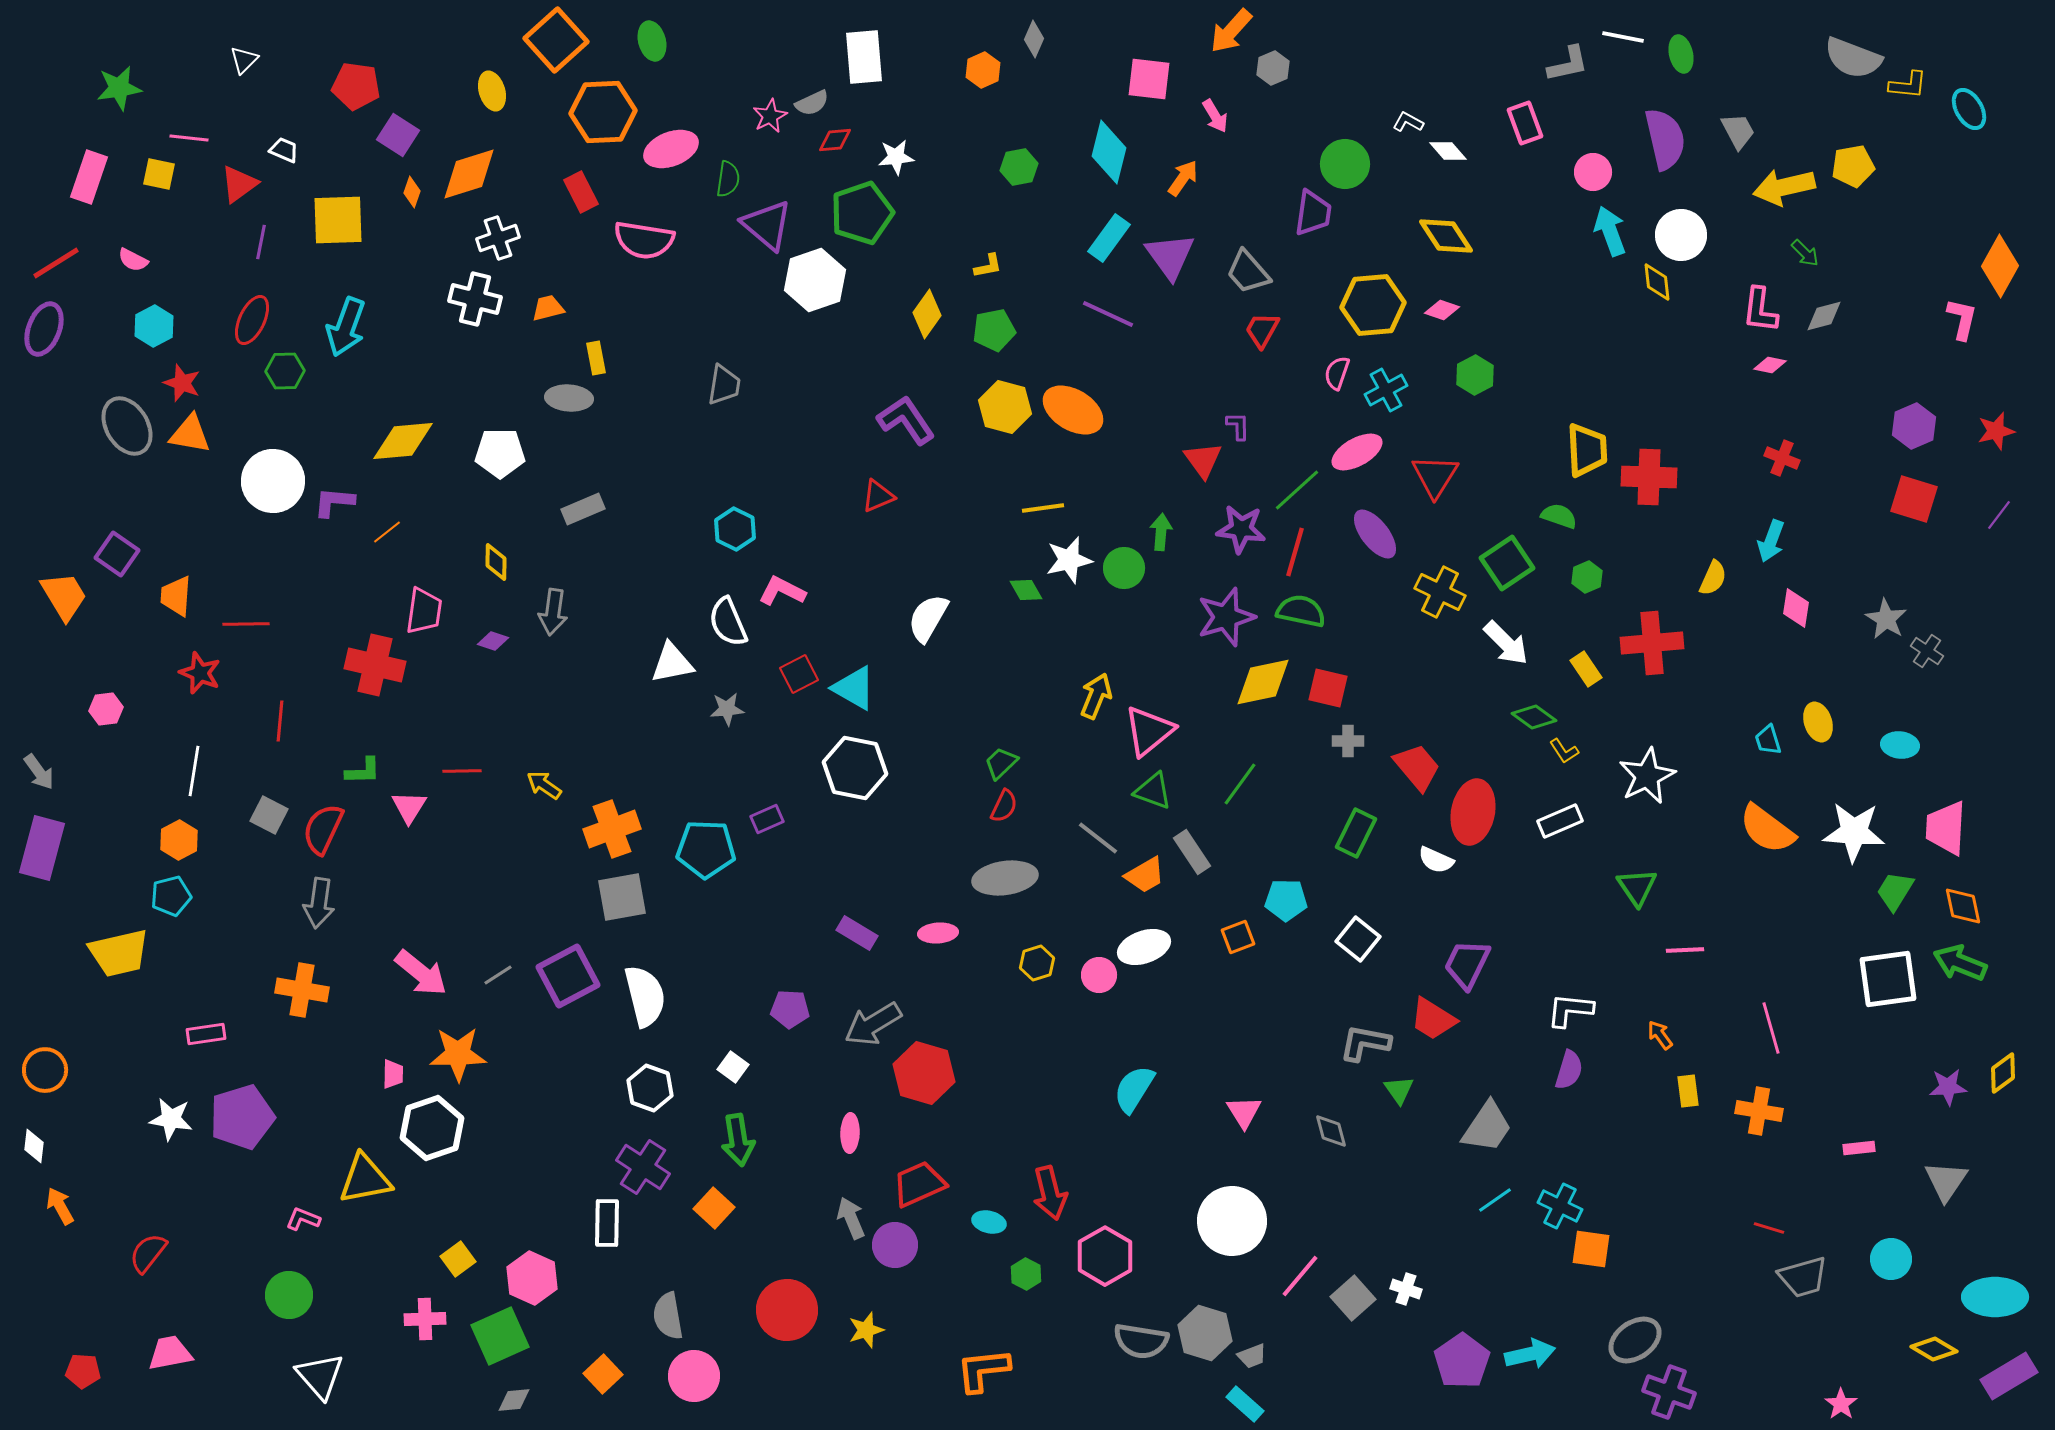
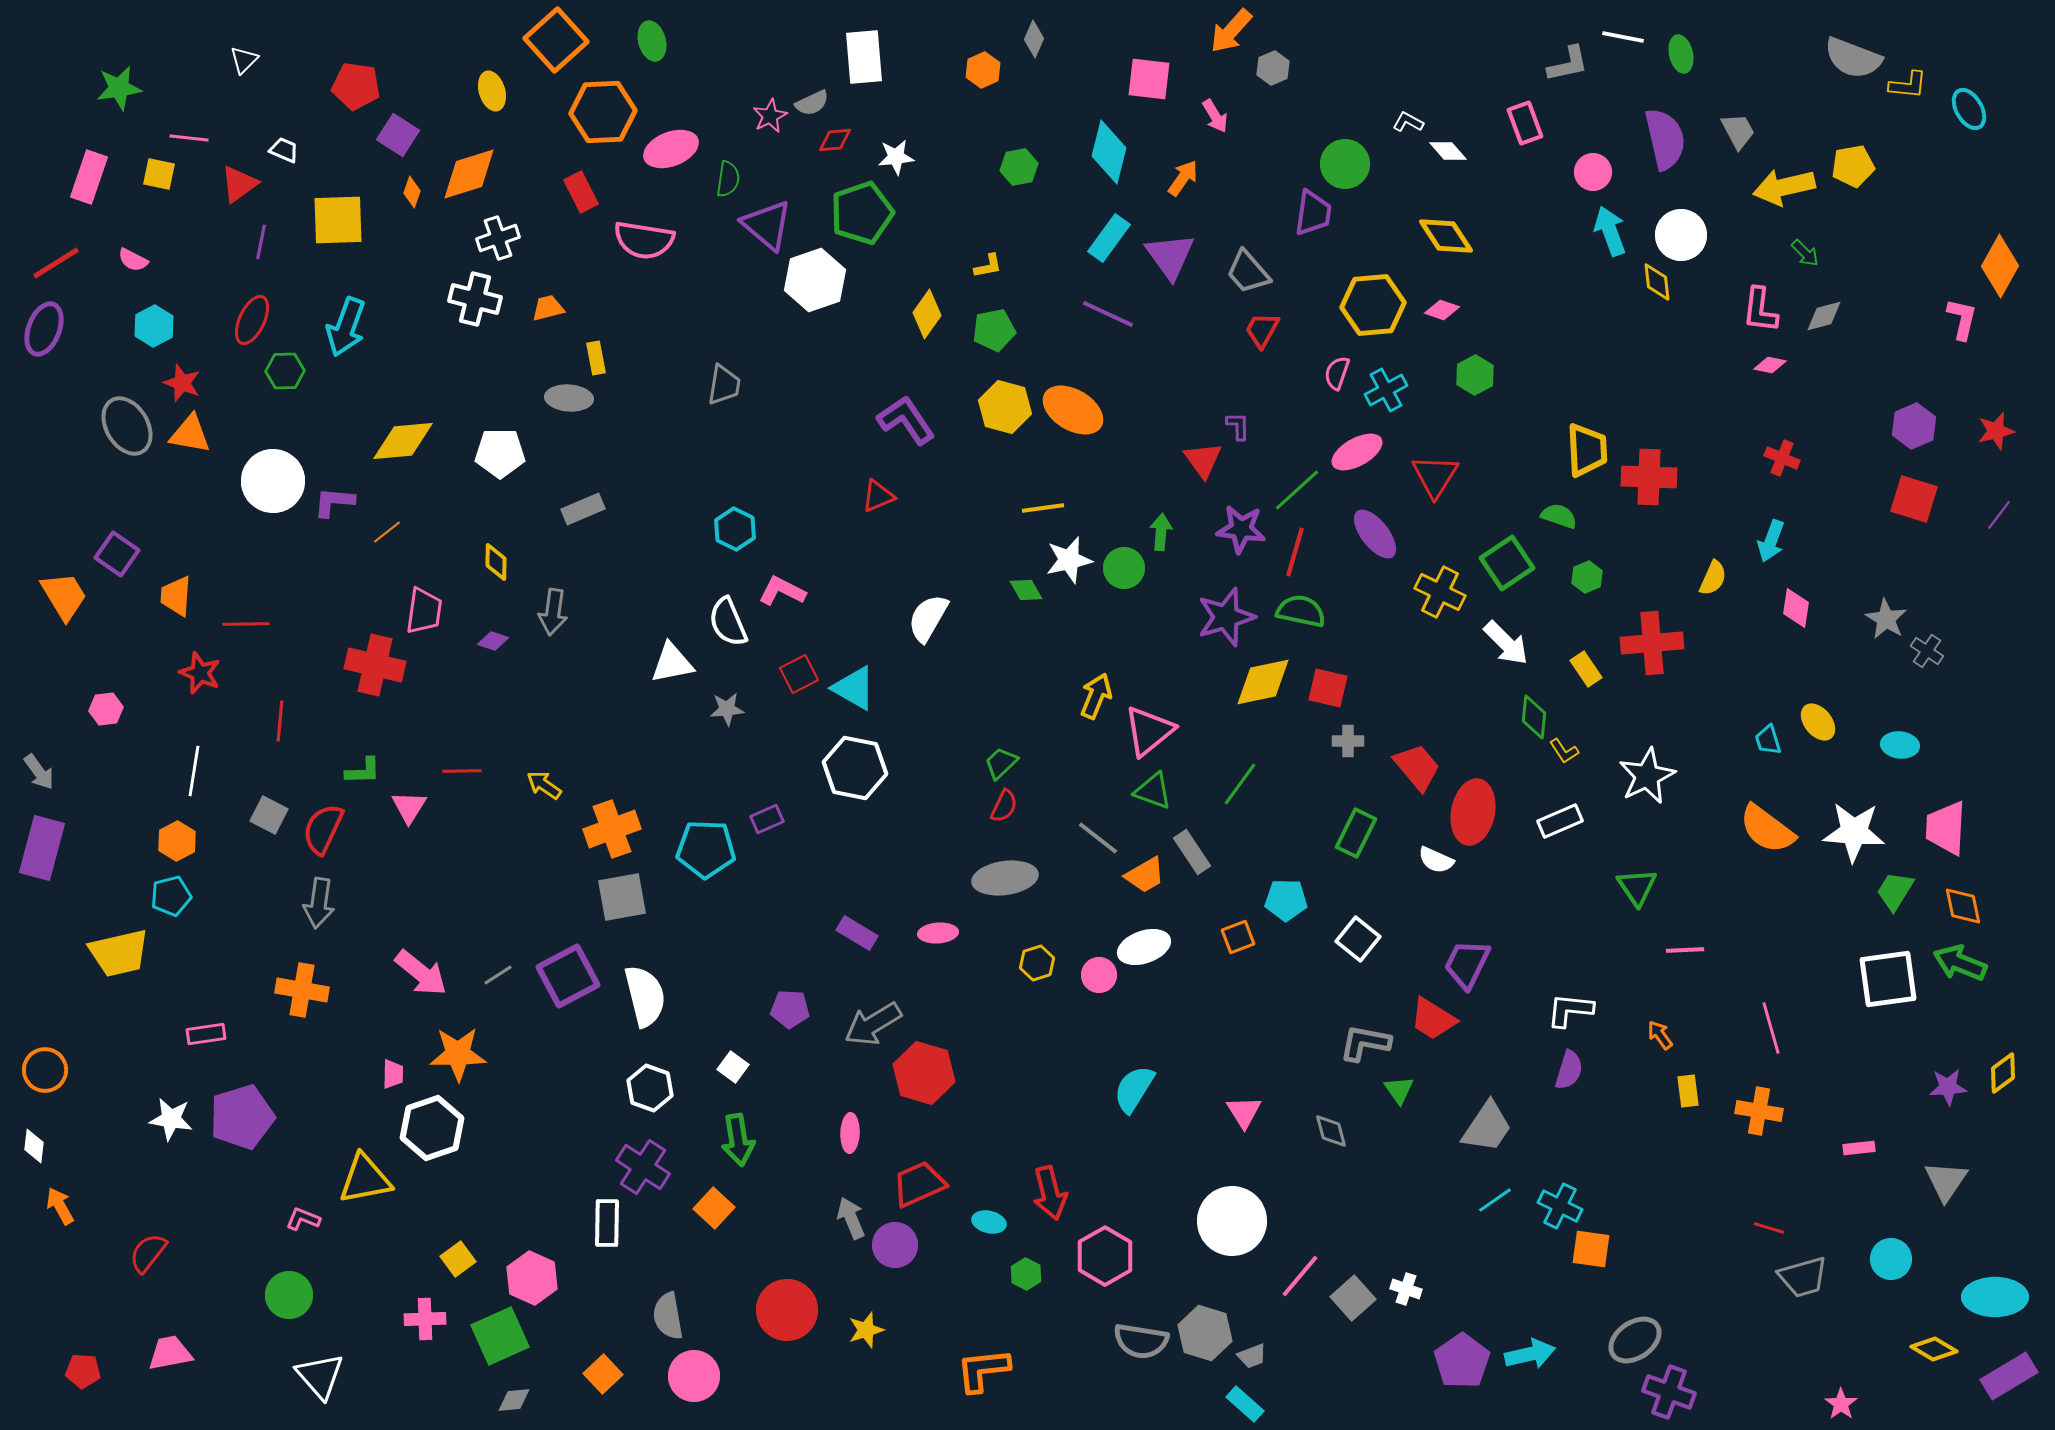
green diamond at (1534, 717): rotated 60 degrees clockwise
yellow ellipse at (1818, 722): rotated 21 degrees counterclockwise
orange hexagon at (179, 840): moved 2 px left, 1 px down
